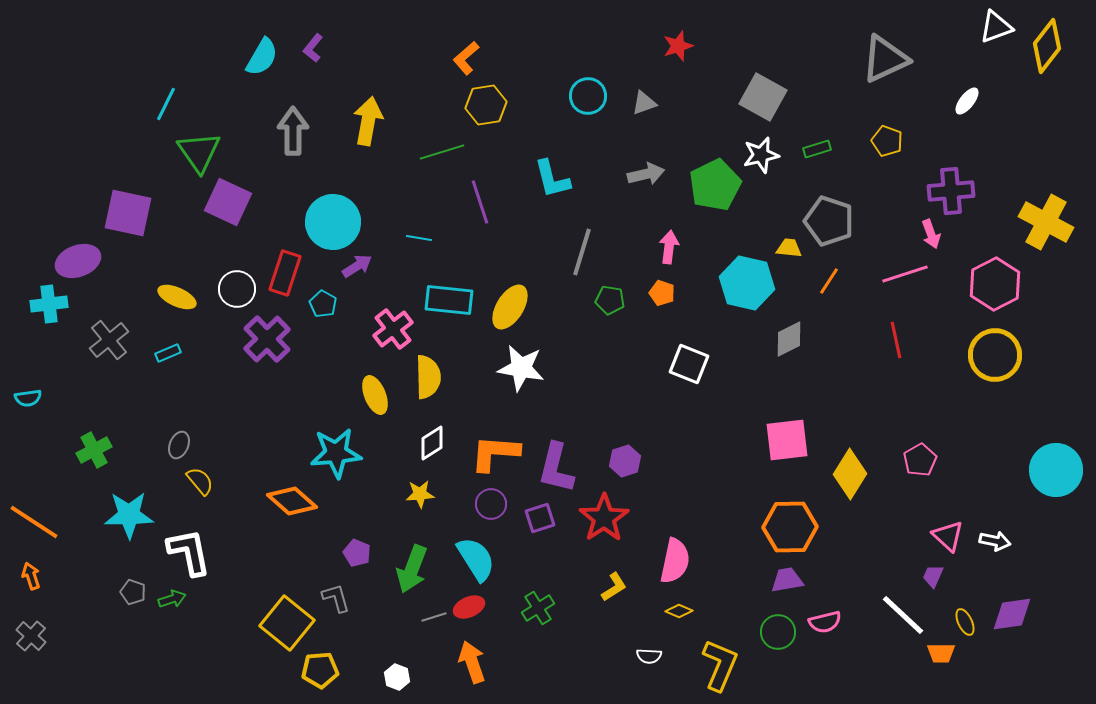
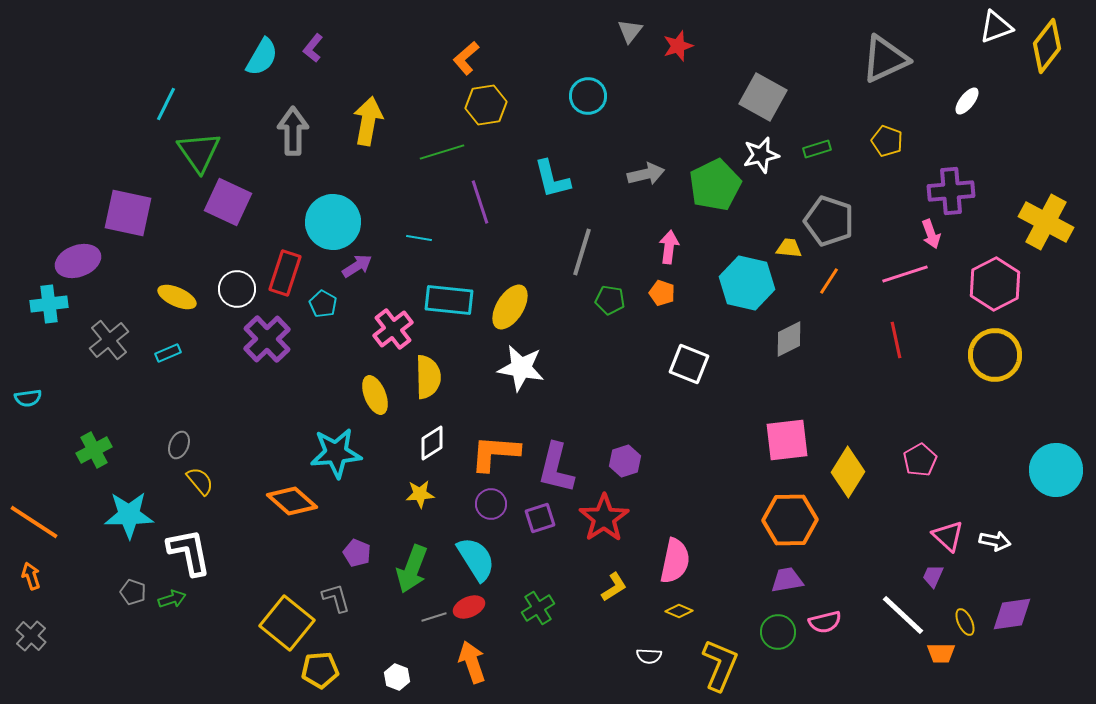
gray triangle at (644, 103): moved 14 px left, 72 px up; rotated 32 degrees counterclockwise
yellow diamond at (850, 474): moved 2 px left, 2 px up
orange hexagon at (790, 527): moved 7 px up
